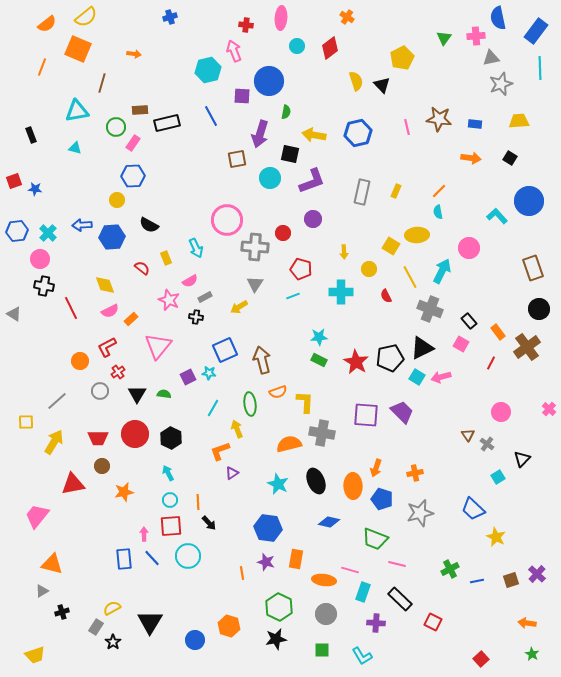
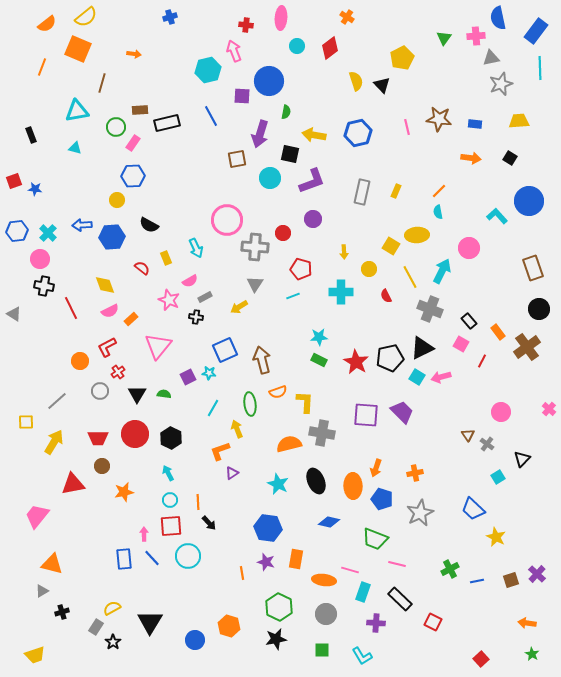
red line at (491, 363): moved 9 px left, 2 px up
gray star at (420, 513): rotated 12 degrees counterclockwise
